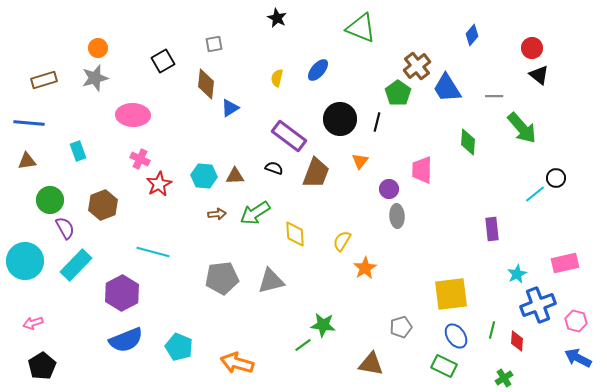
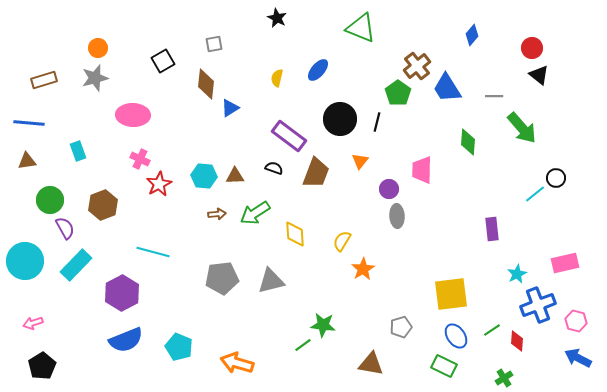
orange star at (365, 268): moved 2 px left, 1 px down
green line at (492, 330): rotated 42 degrees clockwise
